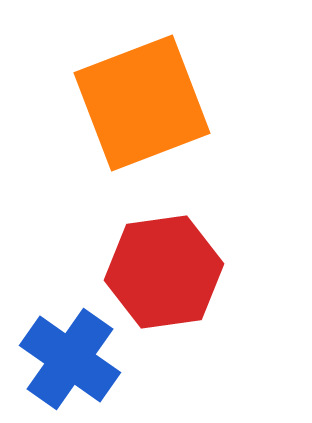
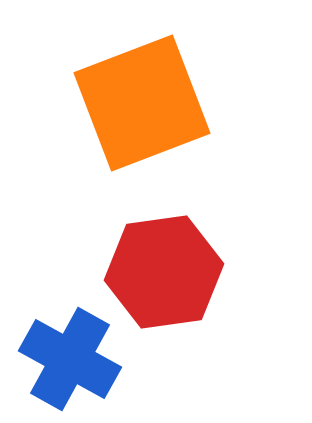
blue cross: rotated 6 degrees counterclockwise
